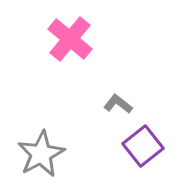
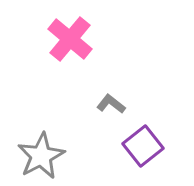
gray L-shape: moved 7 px left
gray star: moved 2 px down
